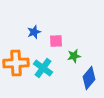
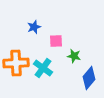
blue star: moved 5 px up
green star: rotated 24 degrees clockwise
